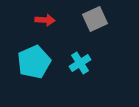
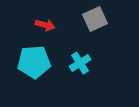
red arrow: moved 5 px down; rotated 12 degrees clockwise
cyan pentagon: rotated 20 degrees clockwise
